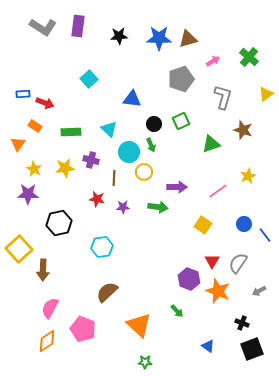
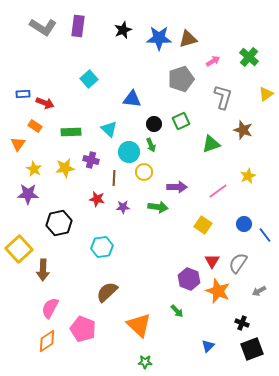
black star at (119, 36): moved 4 px right, 6 px up; rotated 18 degrees counterclockwise
blue triangle at (208, 346): rotated 40 degrees clockwise
